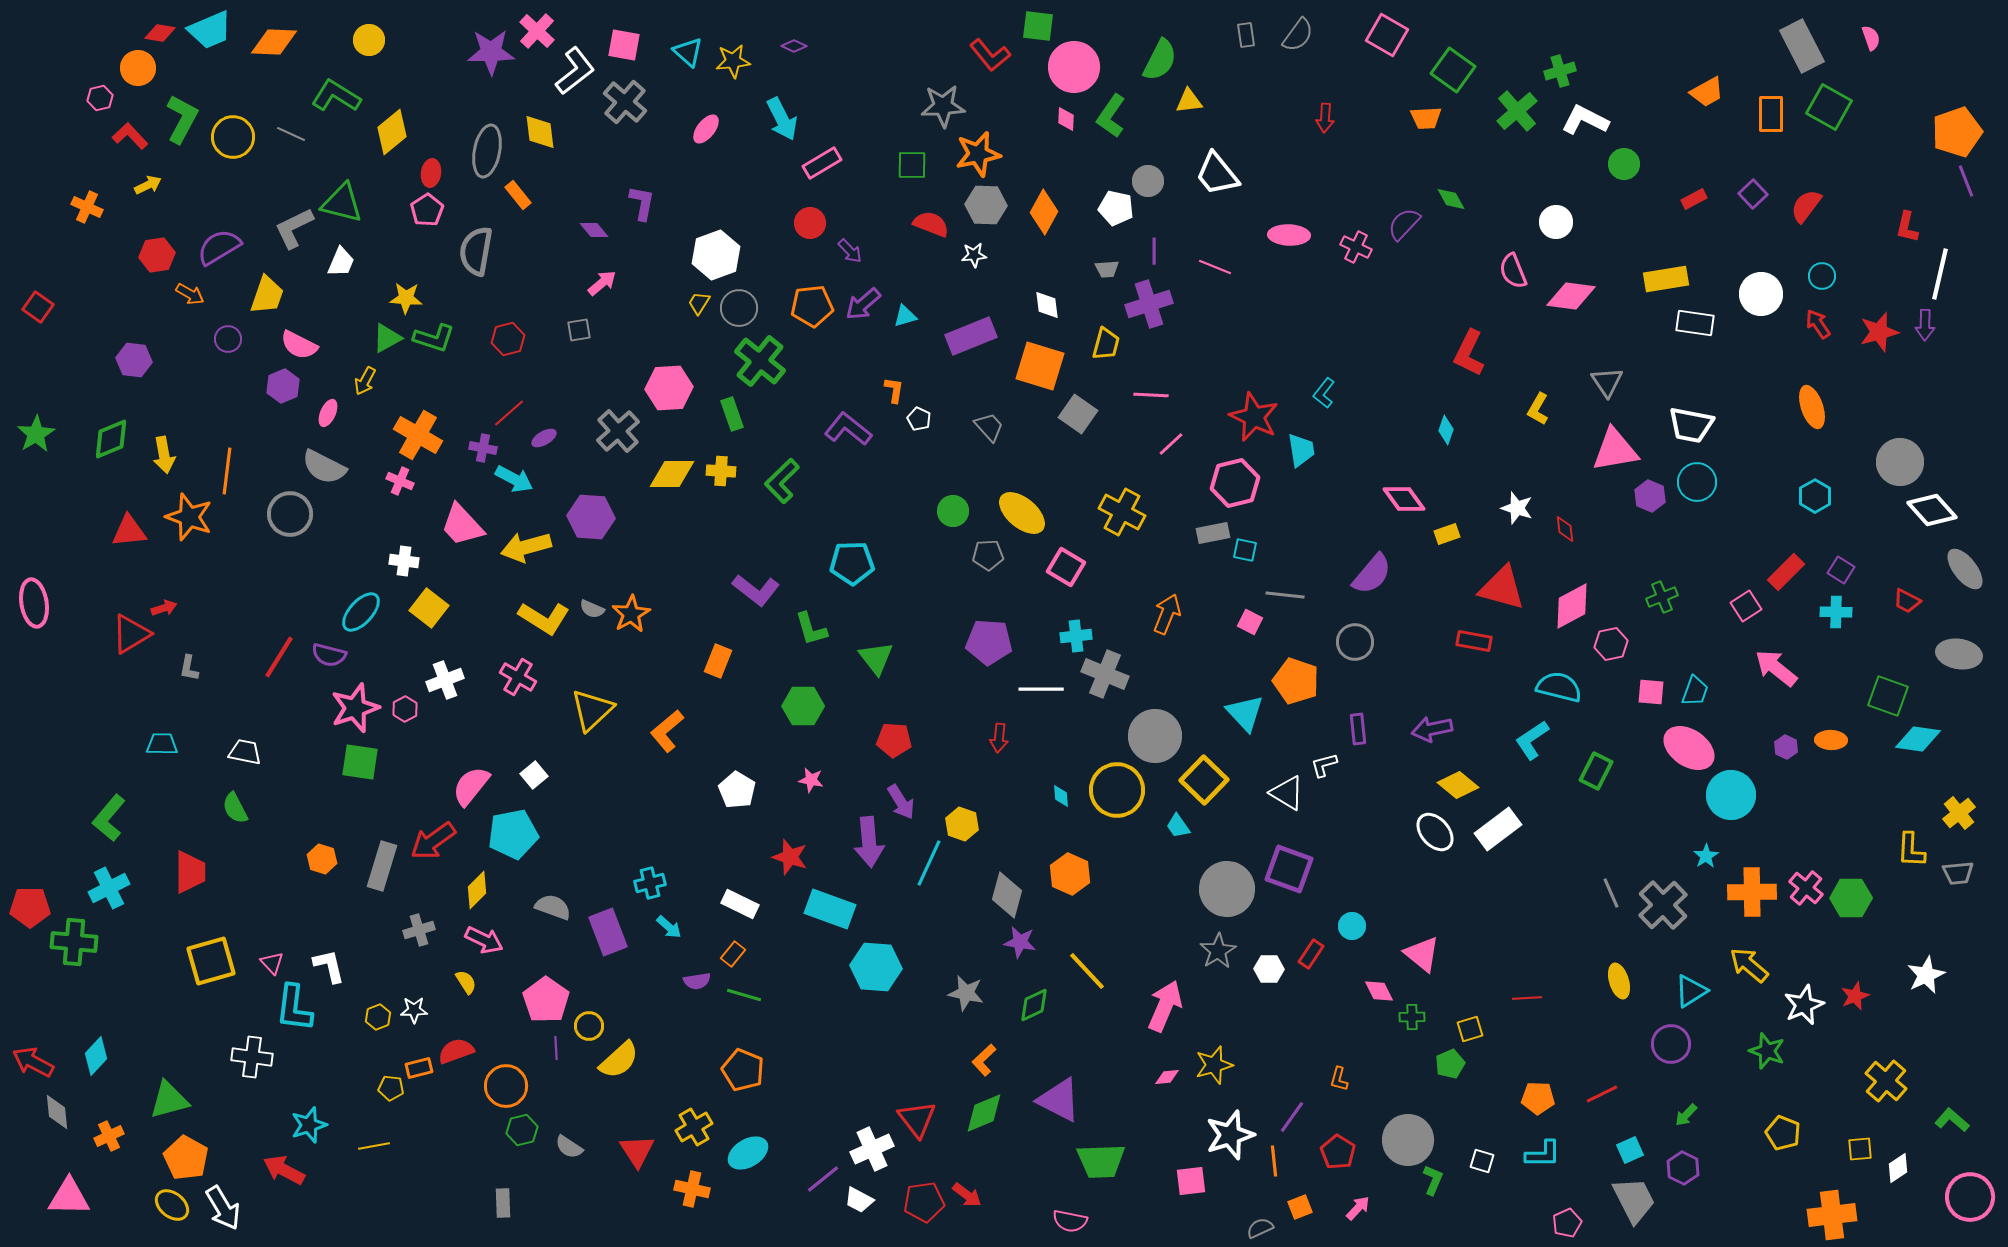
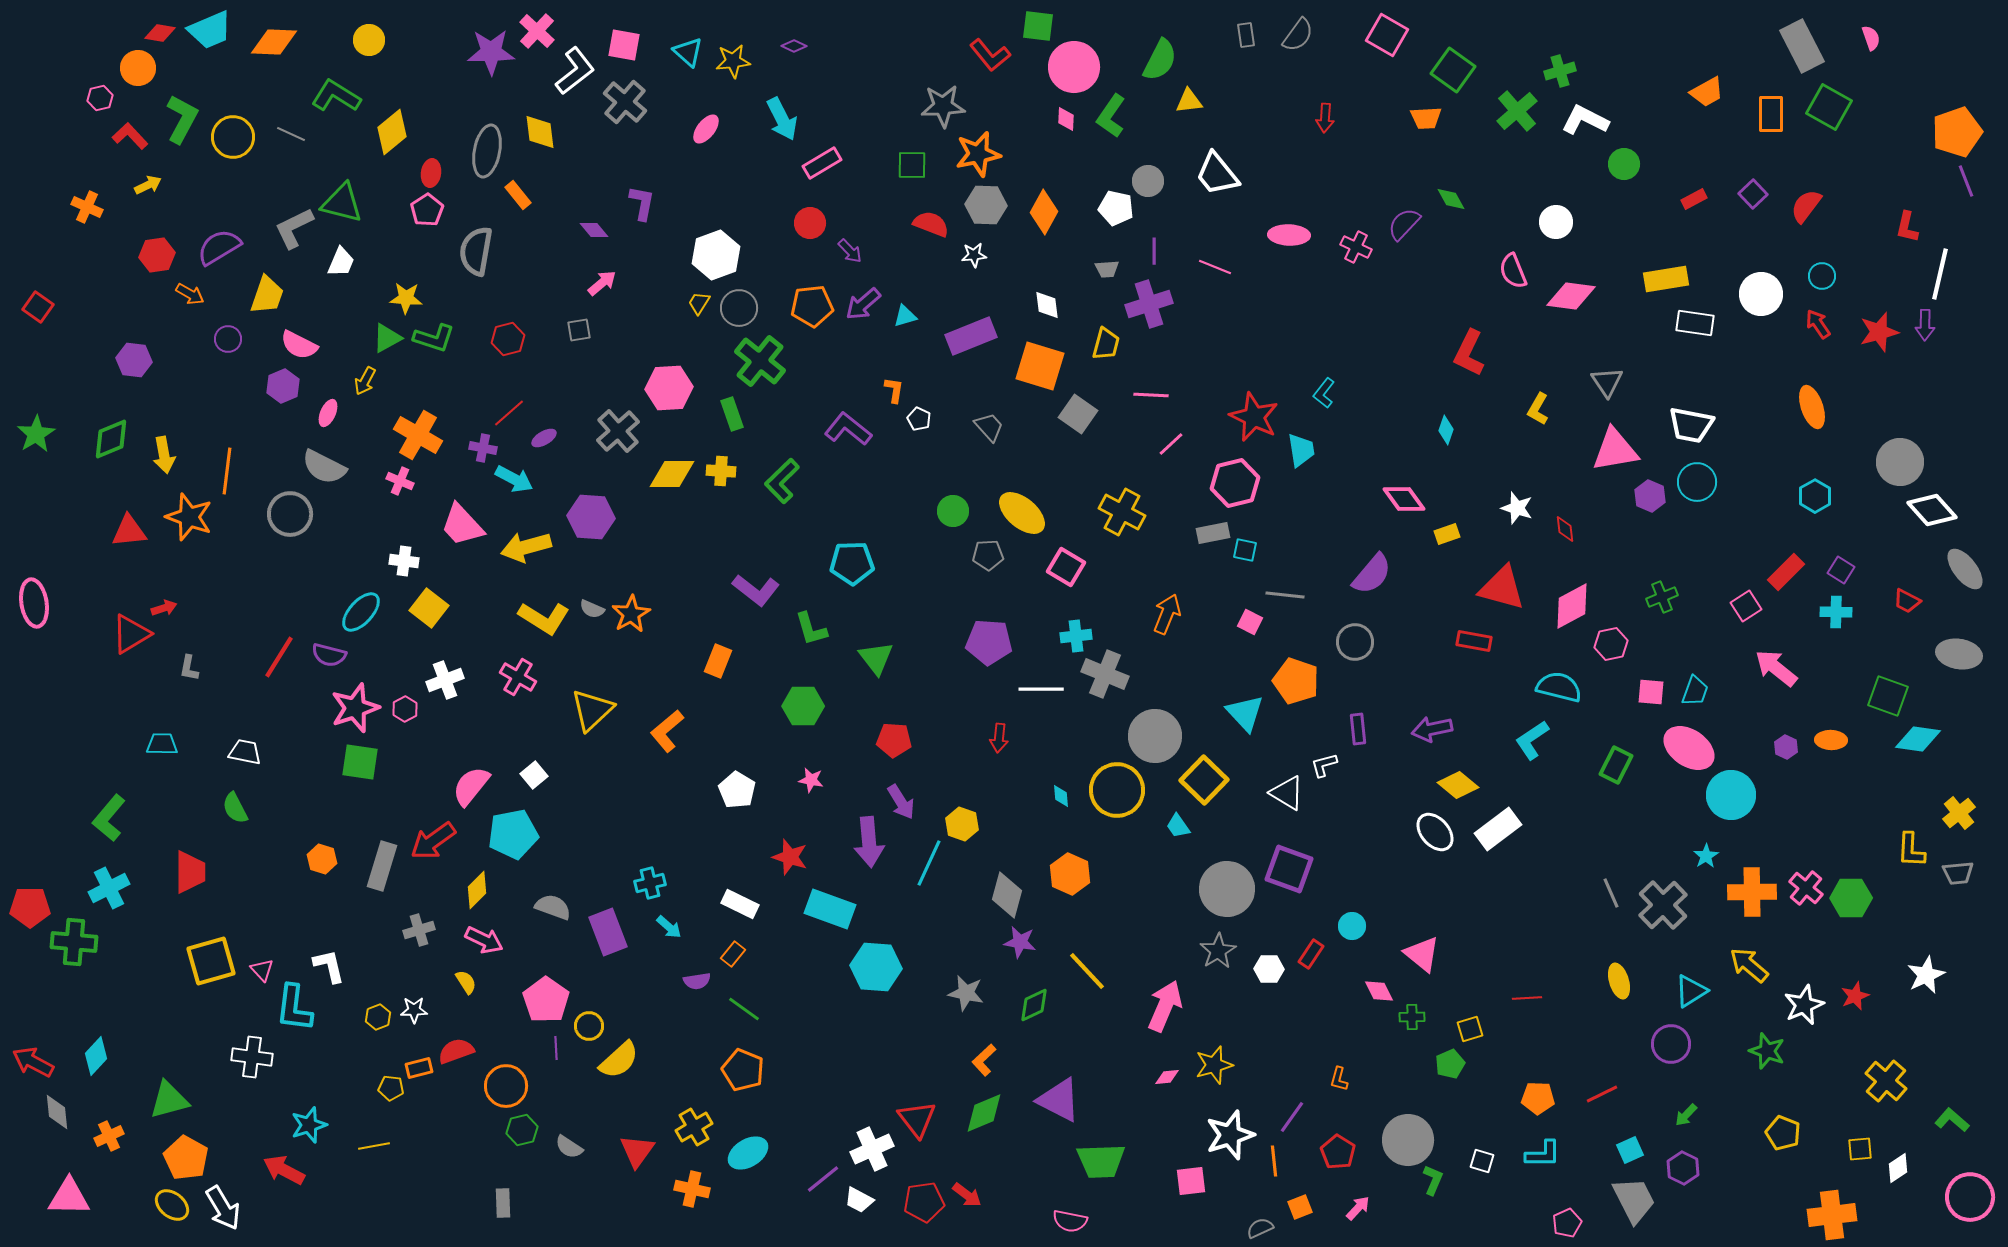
green rectangle at (1596, 771): moved 20 px right, 6 px up
pink triangle at (272, 963): moved 10 px left, 7 px down
green line at (744, 995): moved 14 px down; rotated 20 degrees clockwise
red triangle at (637, 1151): rotated 9 degrees clockwise
